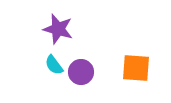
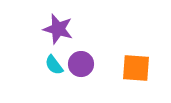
purple circle: moved 8 px up
